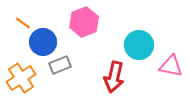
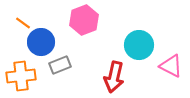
pink hexagon: moved 2 px up
blue circle: moved 2 px left
pink triangle: rotated 15 degrees clockwise
orange cross: moved 2 px up; rotated 28 degrees clockwise
